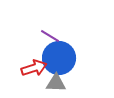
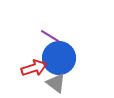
gray triangle: rotated 35 degrees clockwise
